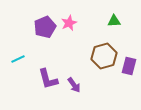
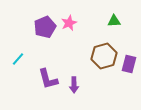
cyan line: rotated 24 degrees counterclockwise
purple rectangle: moved 2 px up
purple arrow: rotated 35 degrees clockwise
